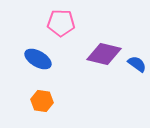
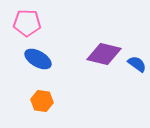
pink pentagon: moved 34 px left
